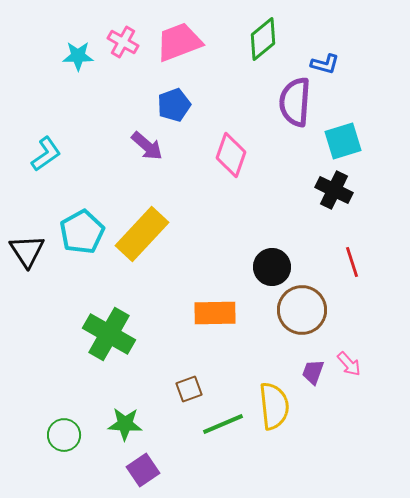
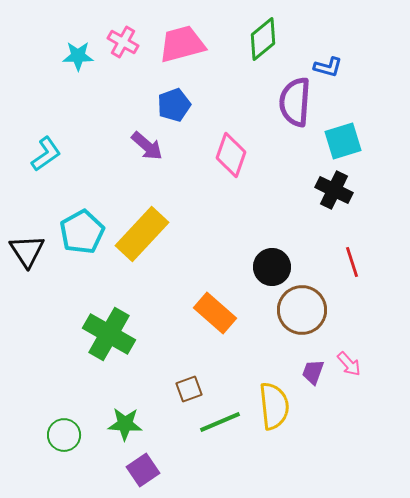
pink trapezoid: moved 3 px right, 2 px down; rotated 6 degrees clockwise
blue L-shape: moved 3 px right, 3 px down
orange rectangle: rotated 42 degrees clockwise
green line: moved 3 px left, 2 px up
